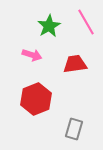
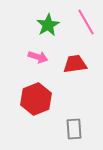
green star: moved 1 px left, 1 px up
pink arrow: moved 6 px right, 2 px down
gray rectangle: rotated 20 degrees counterclockwise
